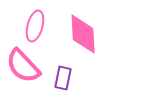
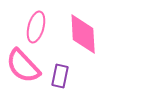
pink ellipse: moved 1 px right, 1 px down
purple rectangle: moved 3 px left, 2 px up
